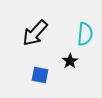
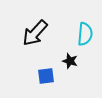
black star: rotated 21 degrees counterclockwise
blue square: moved 6 px right, 1 px down; rotated 18 degrees counterclockwise
